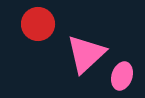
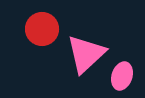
red circle: moved 4 px right, 5 px down
